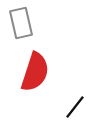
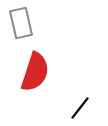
black line: moved 5 px right, 1 px down
